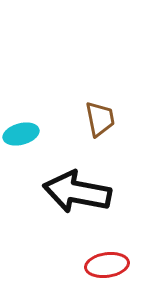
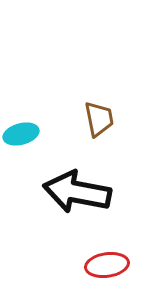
brown trapezoid: moved 1 px left
